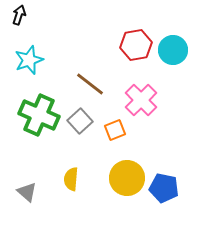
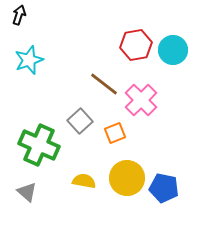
brown line: moved 14 px right
green cross: moved 30 px down
orange square: moved 3 px down
yellow semicircle: moved 13 px right, 2 px down; rotated 95 degrees clockwise
